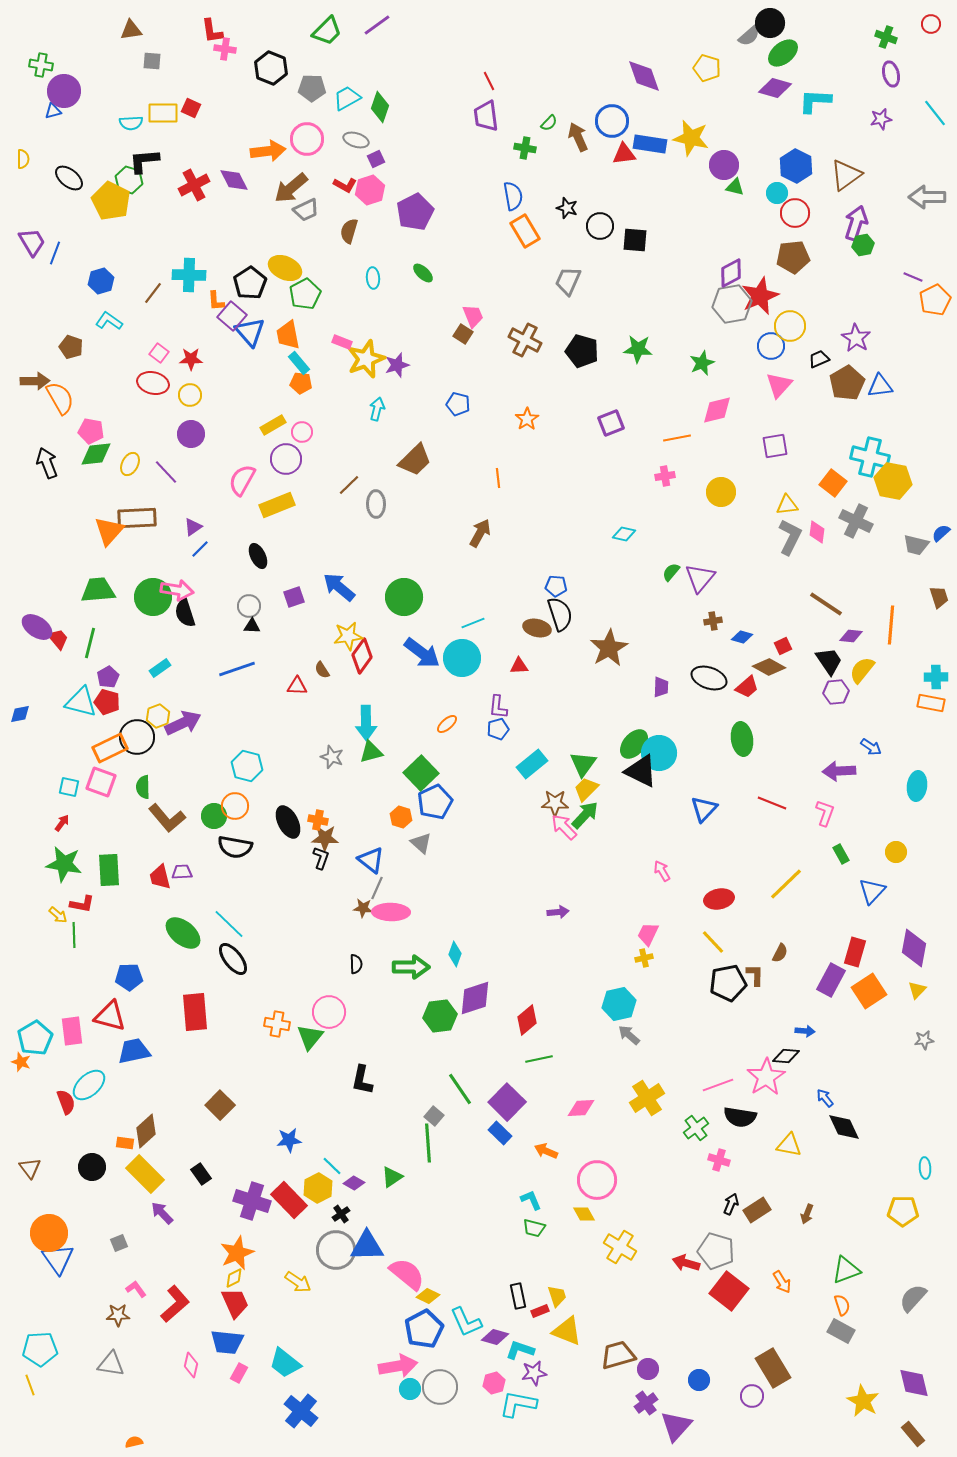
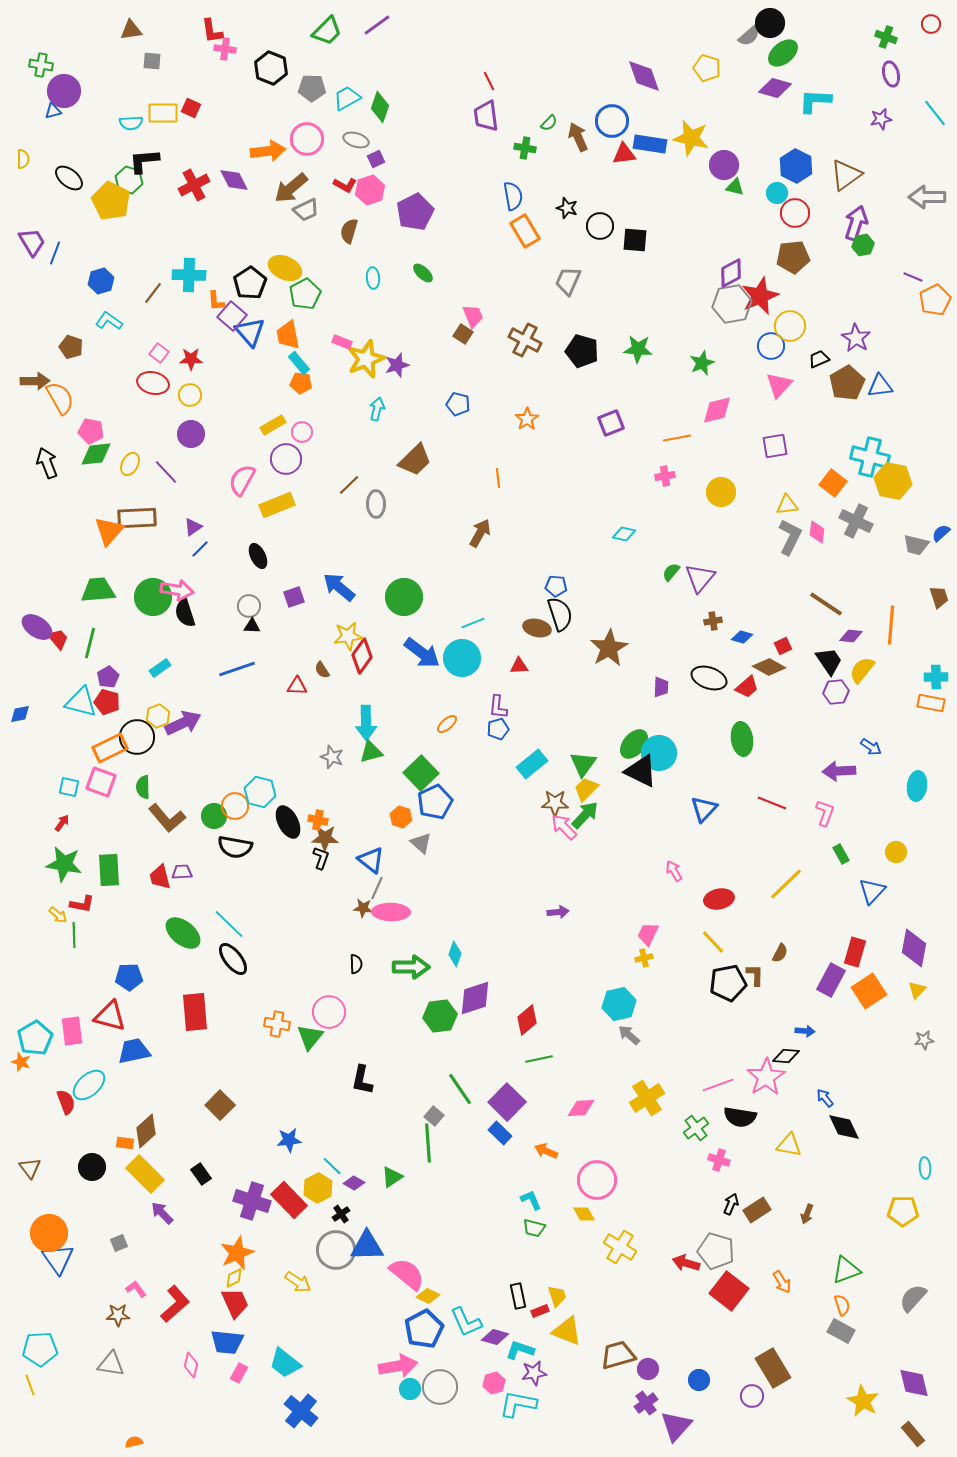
cyan hexagon at (247, 766): moved 13 px right, 26 px down
pink arrow at (662, 871): moved 12 px right
